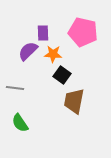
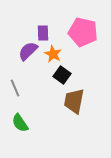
orange star: rotated 24 degrees clockwise
gray line: rotated 60 degrees clockwise
